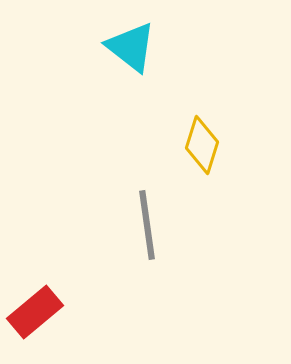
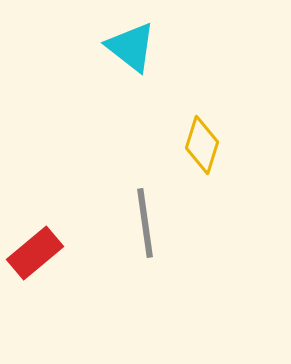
gray line: moved 2 px left, 2 px up
red rectangle: moved 59 px up
